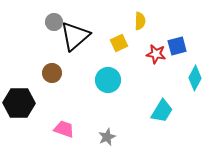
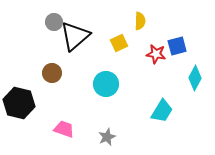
cyan circle: moved 2 px left, 4 px down
black hexagon: rotated 12 degrees clockwise
